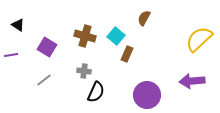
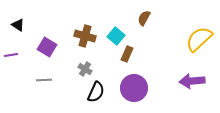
gray cross: moved 1 px right, 2 px up; rotated 24 degrees clockwise
gray line: rotated 35 degrees clockwise
purple circle: moved 13 px left, 7 px up
